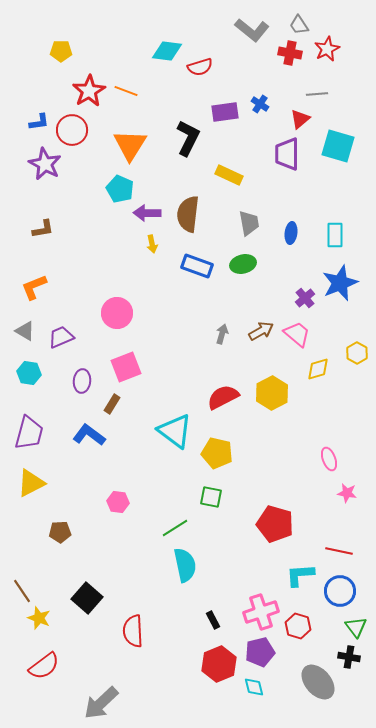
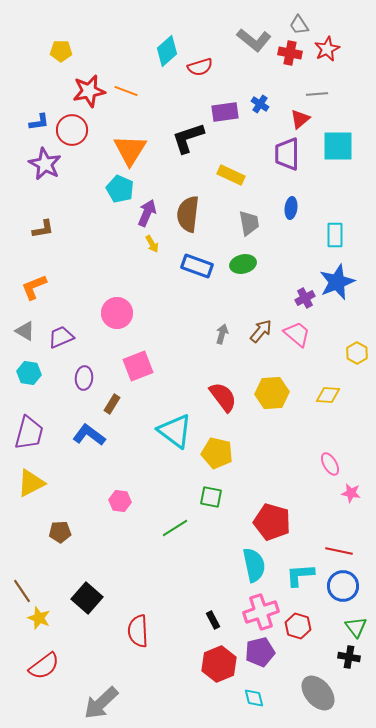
gray L-shape at (252, 30): moved 2 px right, 10 px down
cyan diamond at (167, 51): rotated 48 degrees counterclockwise
red star at (89, 91): rotated 20 degrees clockwise
black L-shape at (188, 138): rotated 135 degrees counterclockwise
orange triangle at (130, 145): moved 5 px down
cyan square at (338, 146): rotated 16 degrees counterclockwise
yellow rectangle at (229, 175): moved 2 px right
purple arrow at (147, 213): rotated 112 degrees clockwise
blue ellipse at (291, 233): moved 25 px up
yellow arrow at (152, 244): rotated 18 degrees counterclockwise
blue star at (340, 283): moved 3 px left, 1 px up
purple cross at (305, 298): rotated 12 degrees clockwise
brown arrow at (261, 331): rotated 20 degrees counterclockwise
pink square at (126, 367): moved 12 px right, 1 px up
yellow diamond at (318, 369): moved 10 px right, 26 px down; rotated 20 degrees clockwise
purple ellipse at (82, 381): moved 2 px right, 3 px up
yellow hexagon at (272, 393): rotated 24 degrees clockwise
red semicircle at (223, 397): rotated 80 degrees clockwise
pink ellipse at (329, 459): moved 1 px right, 5 px down; rotated 10 degrees counterclockwise
pink star at (347, 493): moved 4 px right
pink hexagon at (118, 502): moved 2 px right, 1 px up
red pentagon at (275, 524): moved 3 px left, 2 px up
cyan semicircle at (185, 565): moved 69 px right
blue circle at (340, 591): moved 3 px right, 5 px up
red semicircle at (133, 631): moved 5 px right
gray ellipse at (318, 682): moved 11 px down
cyan diamond at (254, 687): moved 11 px down
